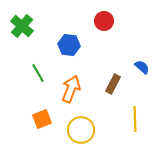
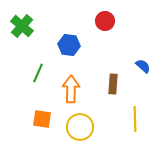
red circle: moved 1 px right
blue semicircle: moved 1 px right, 1 px up
green line: rotated 54 degrees clockwise
brown rectangle: rotated 24 degrees counterclockwise
orange arrow: rotated 20 degrees counterclockwise
orange square: rotated 30 degrees clockwise
yellow circle: moved 1 px left, 3 px up
